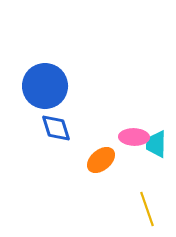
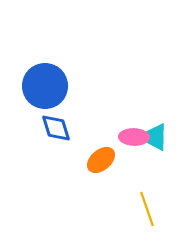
cyan trapezoid: moved 7 px up
